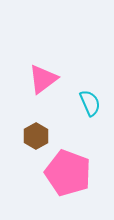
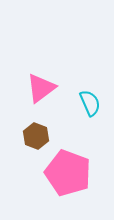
pink triangle: moved 2 px left, 9 px down
brown hexagon: rotated 10 degrees counterclockwise
